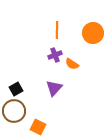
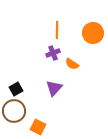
purple cross: moved 2 px left, 2 px up
